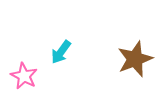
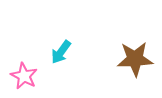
brown star: rotated 18 degrees clockwise
